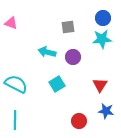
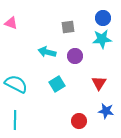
purple circle: moved 2 px right, 1 px up
red triangle: moved 1 px left, 2 px up
